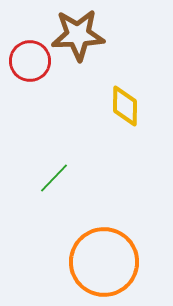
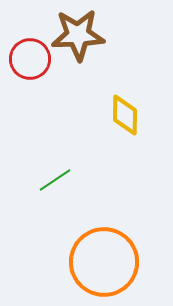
red circle: moved 2 px up
yellow diamond: moved 9 px down
green line: moved 1 px right, 2 px down; rotated 12 degrees clockwise
